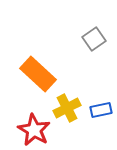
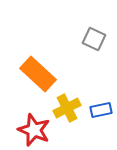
gray square: rotated 30 degrees counterclockwise
red star: rotated 8 degrees counterclockwise
